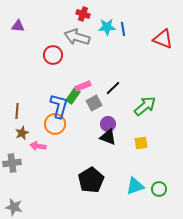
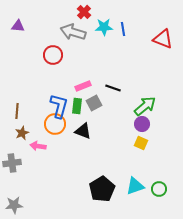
red cross: moved 1 px right, 2 px up; rotated 24 degrees clockwise
cyan star: moved 3 px left
gray arrow: moved 4 px left, 5 px up
black line: rotated 63 degrees clockwise
green rectangle: moved 4 px right, 10 px down; rotated 28 degrees counterclockwise
purple circle: moved 34 px right
black triangle: moved 25 px left, 6 px up
yellow square: rotated 32 degrees clockwise
black pentagon: moved 11 px right, 9 px down
gray star: moved 2 px up; rotated 18 degrees counterclockwise
